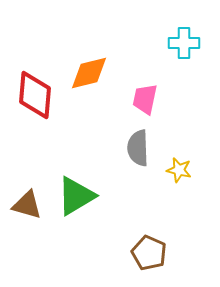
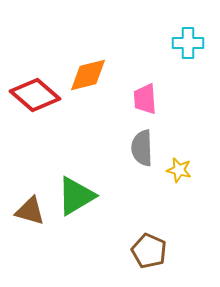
cyan cross: moved 4 px right
orange diamond: moved 1 px left, 2 px down
red diamond: rotated 54 degrees counterclockwise
pink trapezoid: rotated 16 degrees counterclockwise
gray semicircle: moved 4 px right
brown triangle: moved 3 px right, 6 px down
brown pentagon: moved 2 px up
